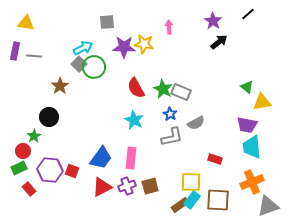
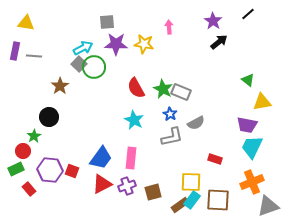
purple star at (124, 47): moved 8 px left, 3 px up
green triangle at (247, 87): moved 1 px right, 7 px up
cyan trapezoid at (252, 147): rotated 30 degrees clockwise
green rectangle at (19, 168): moved 3 px left, 1 px down
brown square at (150, 186): moved 3 px right, 6 px down
red triangle at (102, 187): moved 3 px up
